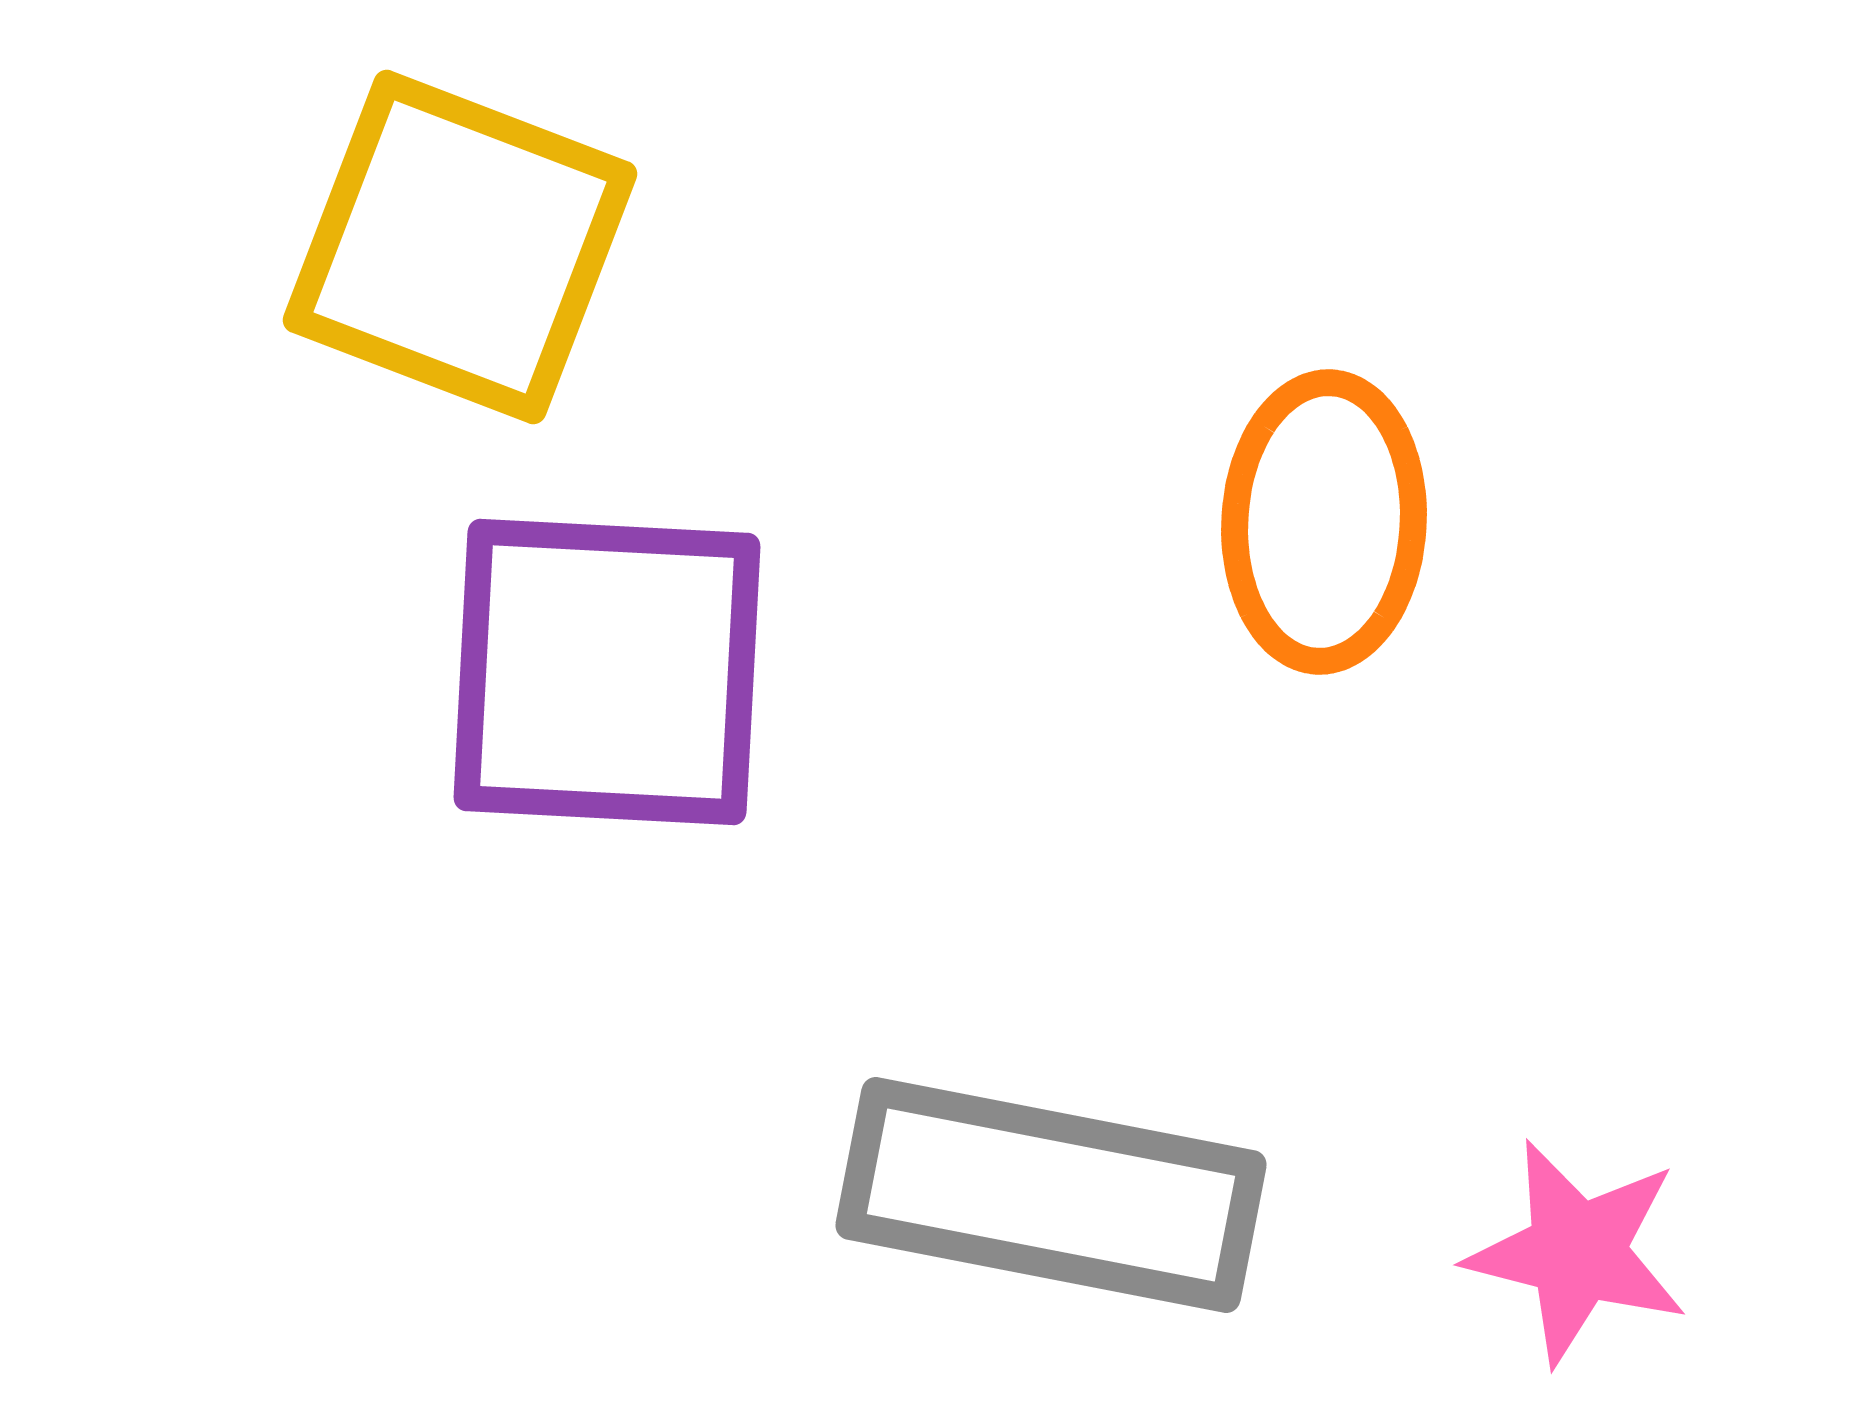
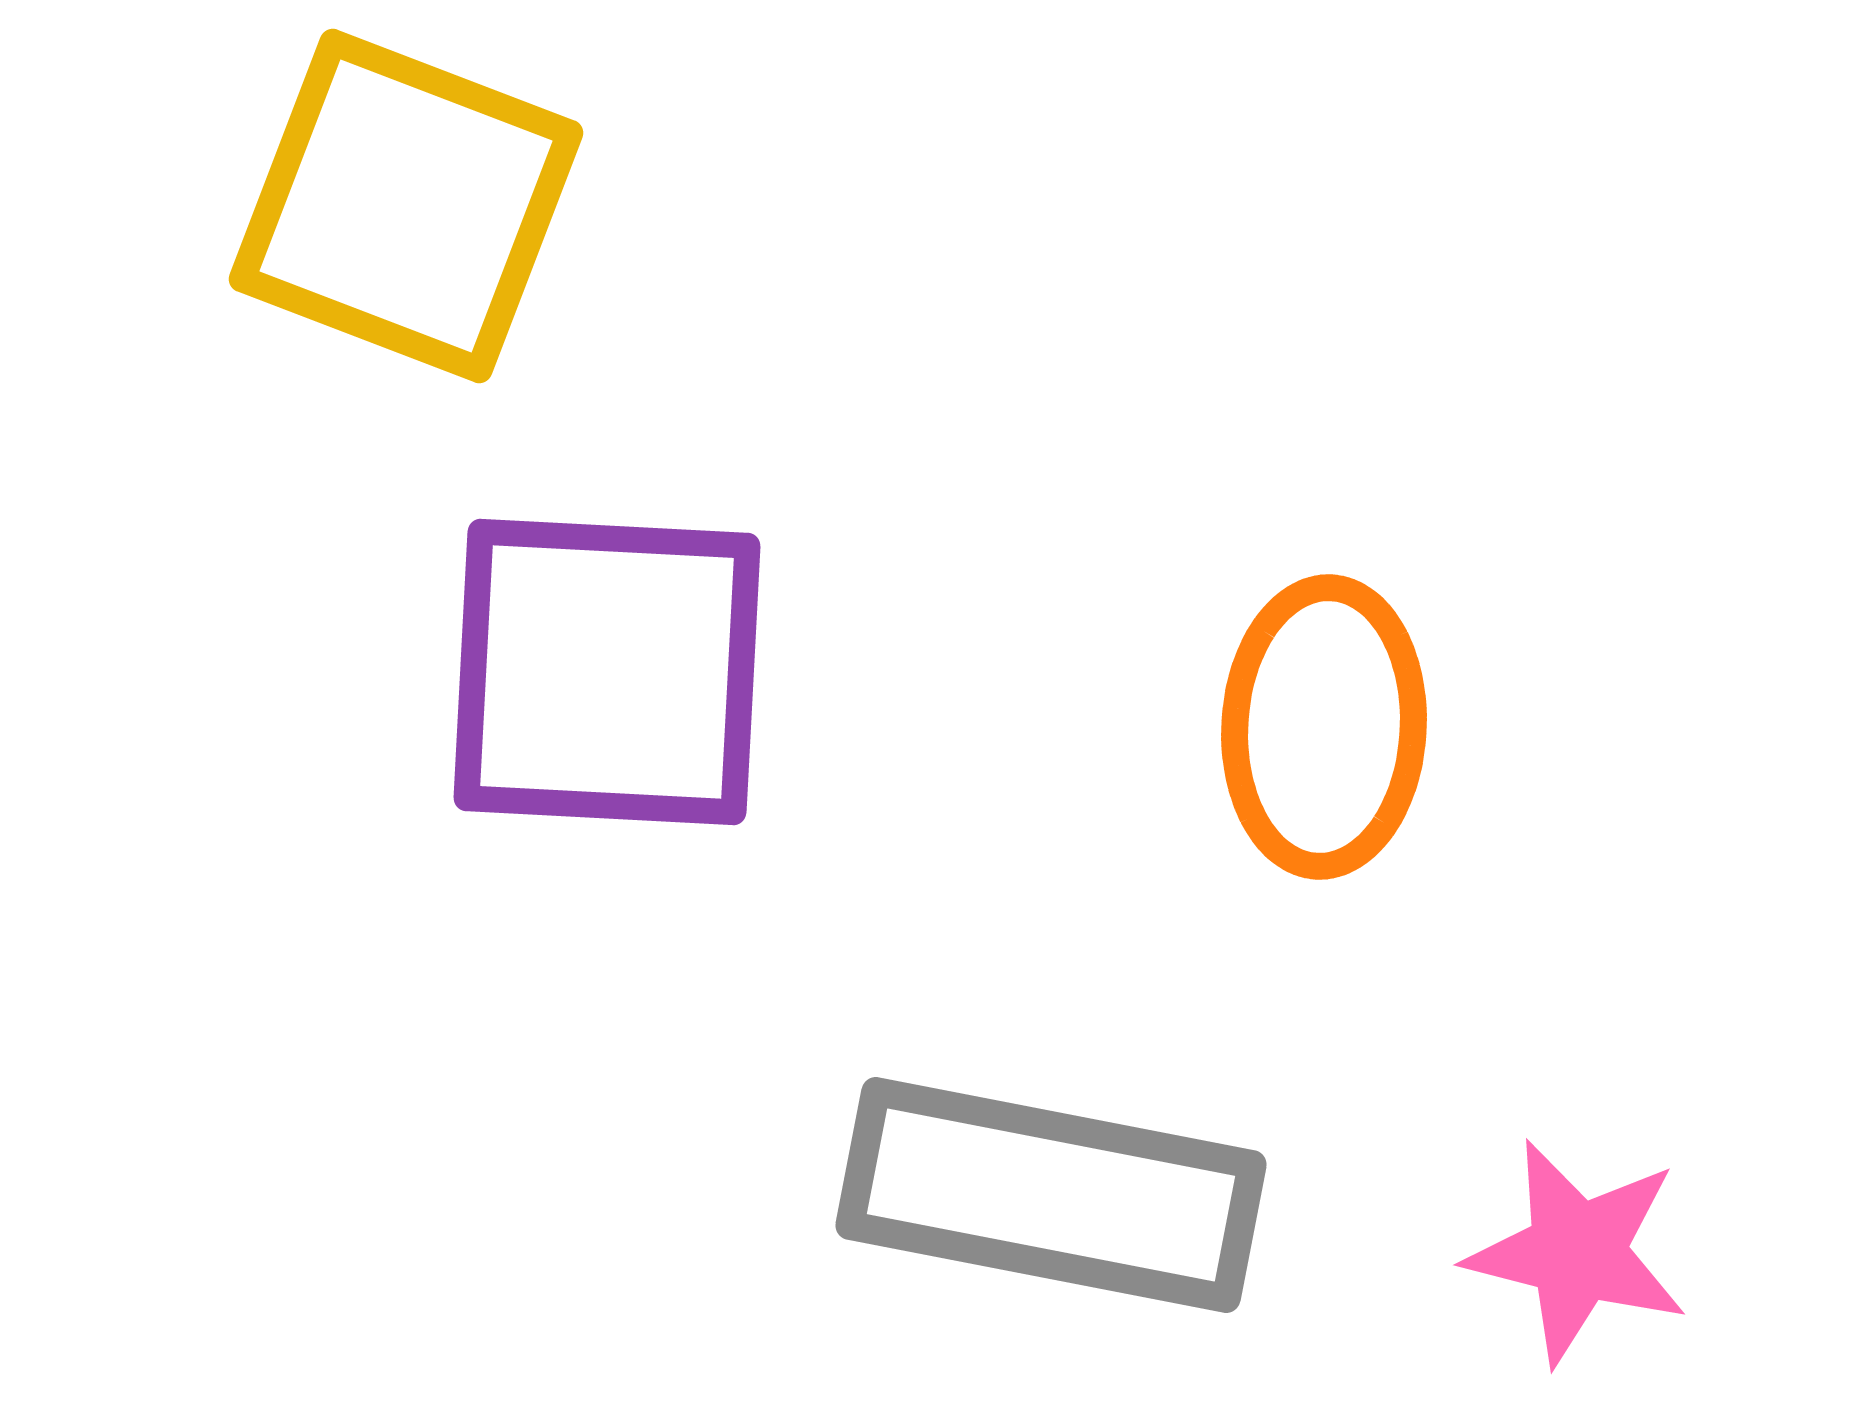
yellow square: moved 54 px left, 41 px up
orange ellipse: moved 205 px down
